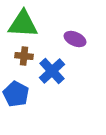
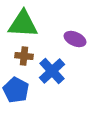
blue pentagon: moved 4 px up
